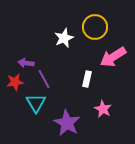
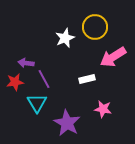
white star: moved 1 px right
white rectangle: rotated 63 degrees clockwise
cyan triangle: moved 1 px right
pink star: rotated 18 degrees counterclockwise
